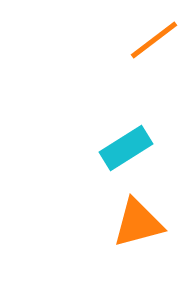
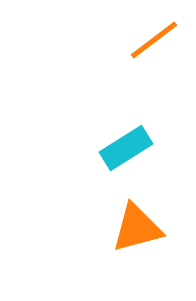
orange triangle: moved 1 px left, 5 px down
